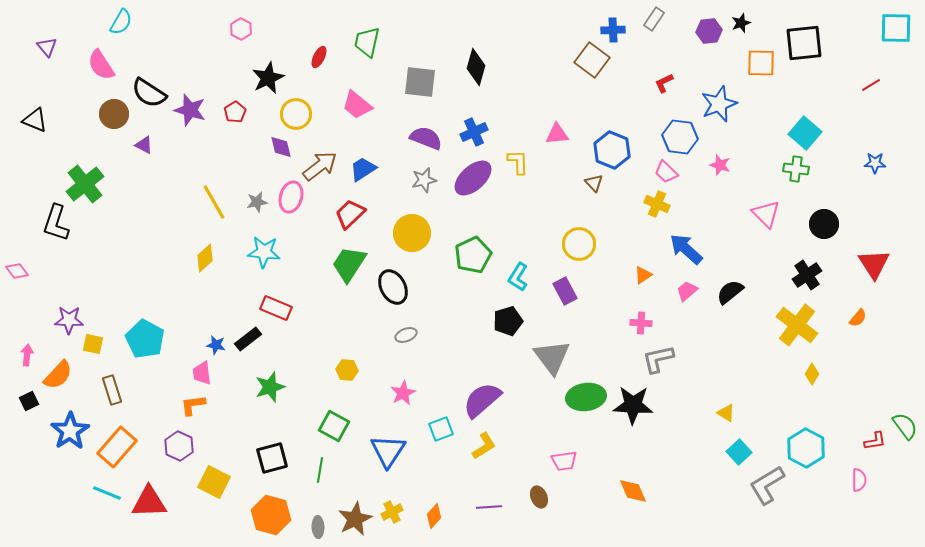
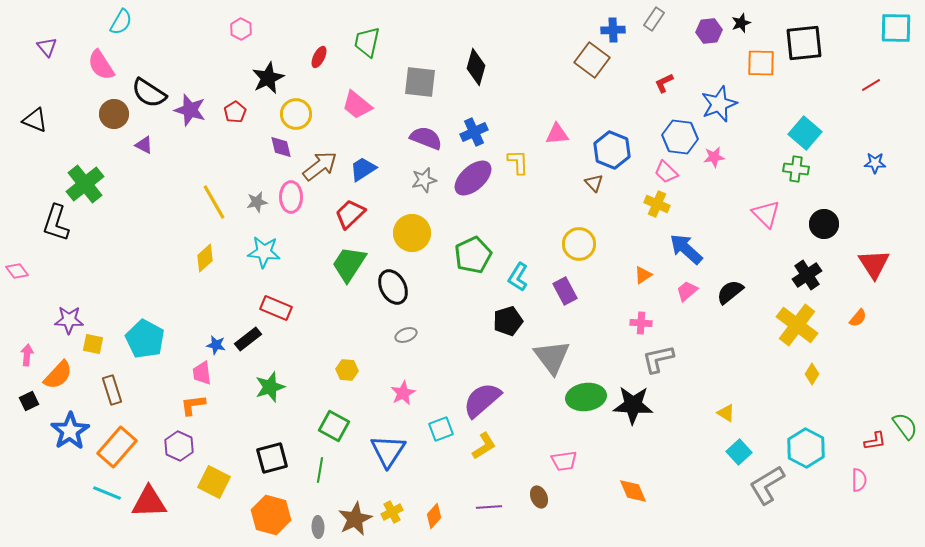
pink star at (720, 165): moved 6 px left, 8 px up; rotated 25 degrees counterclockwise
pink ellipse at (291, 197): rotated 16 degrees counterclockwise
